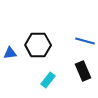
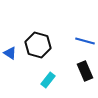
black hexagon: rotated 15 degrees clockwise
blue triangle: rotated 40 degrees clockwise
black rectangle: moved 2 px right
